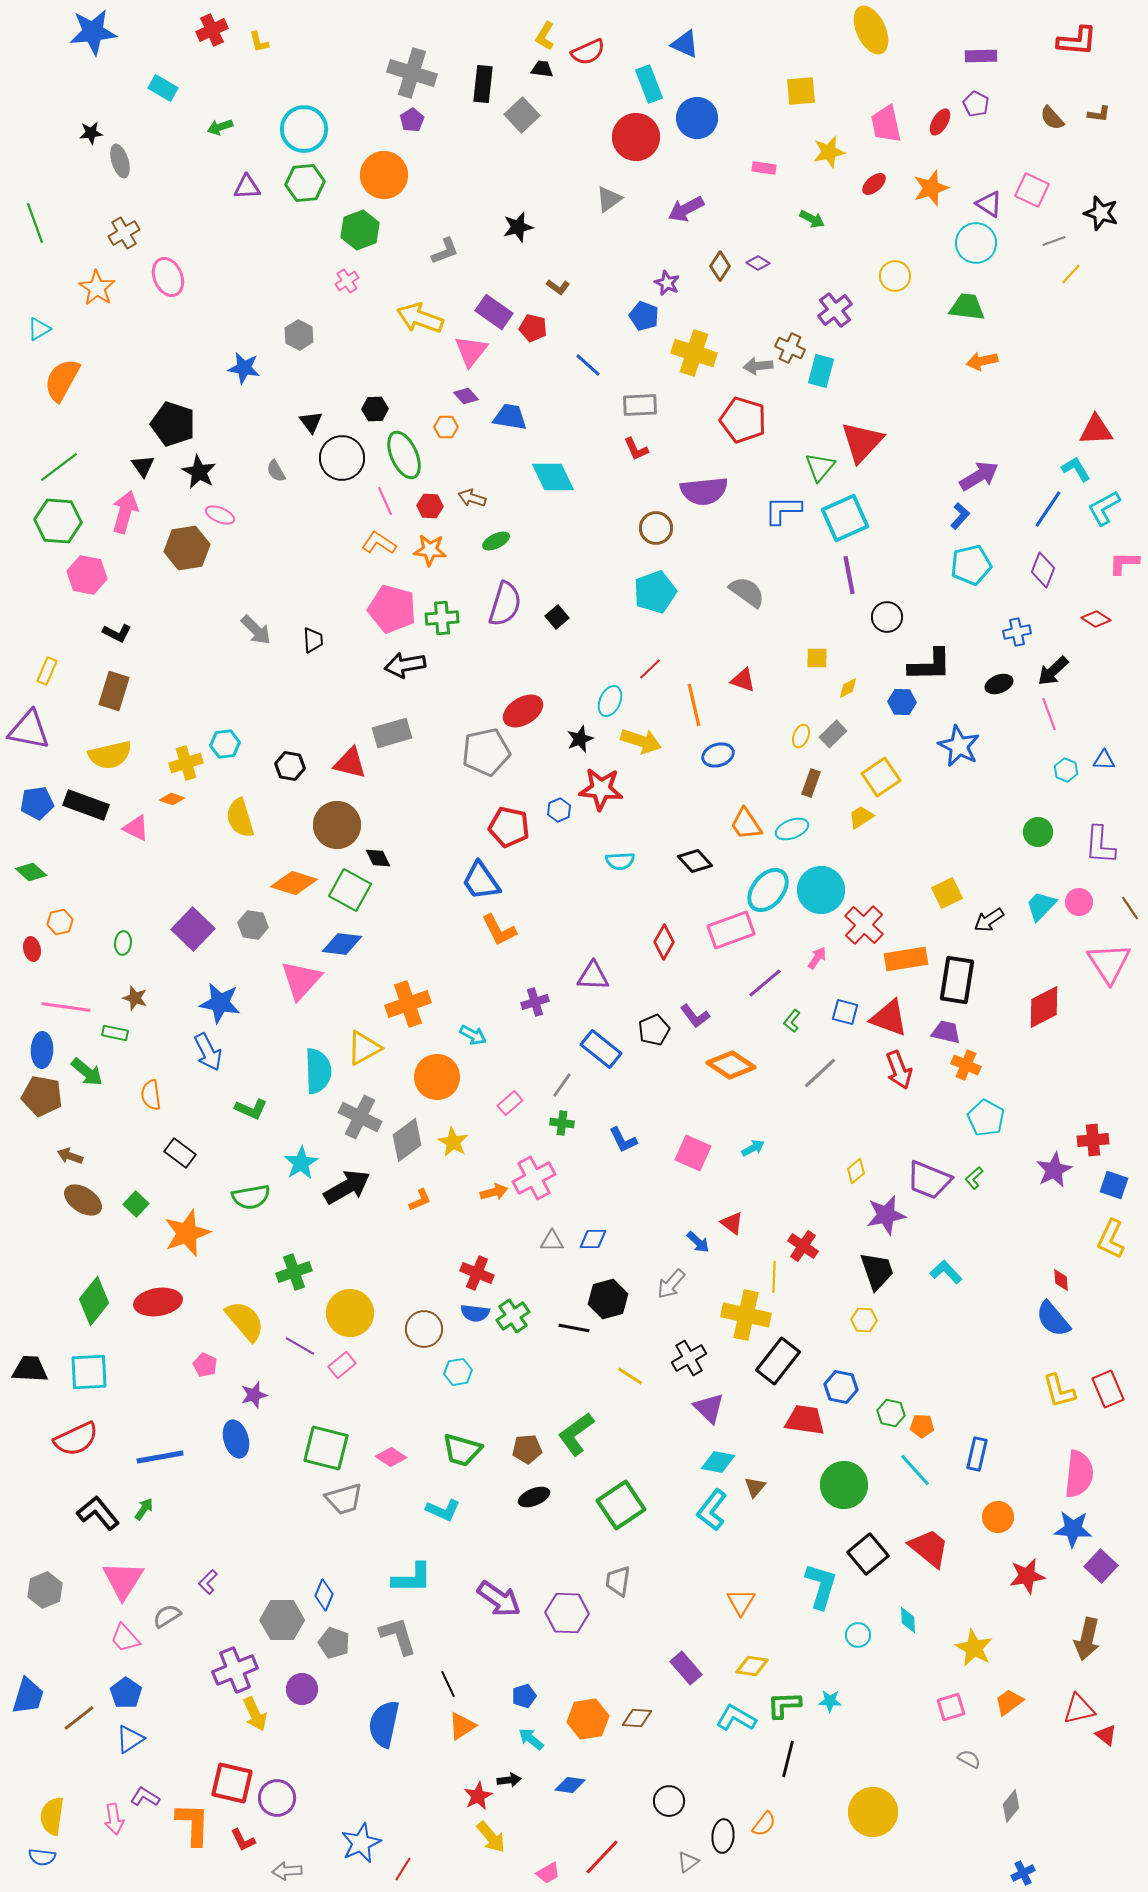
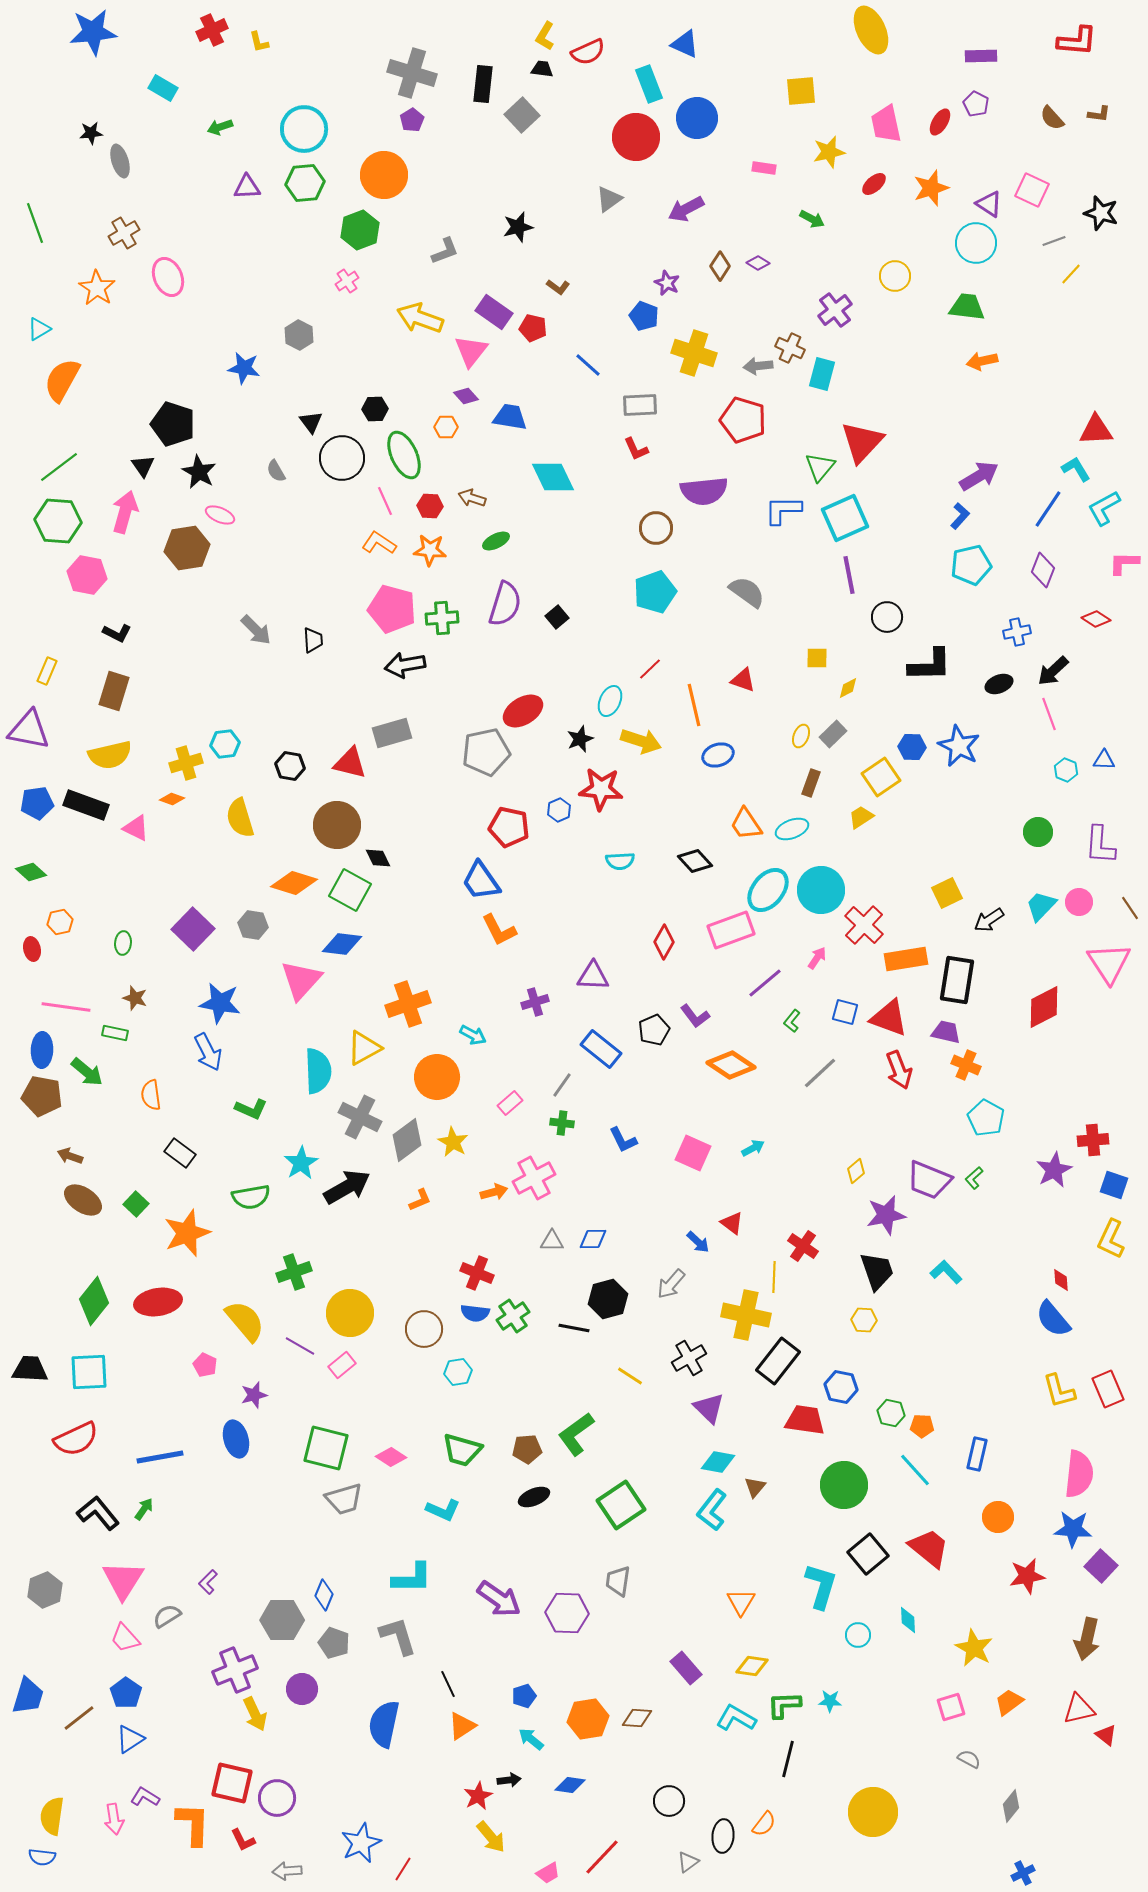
cyan rectangle at (821, 371): moved 1 px right, 3 px down
blue hexagon at (902, 702): moved 10 px right, 45 px down
